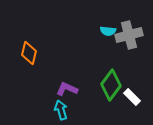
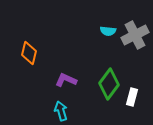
gray cross: moved 6 px right; rotated 12 degrees counterclockwise
green diamond: moved 2 px left, 1 px up
purple L-shape: moved 1 px left, 9 px up
white rectangle: rotated 60 degrees clockwise
cyan arrow: moved 1 px down
